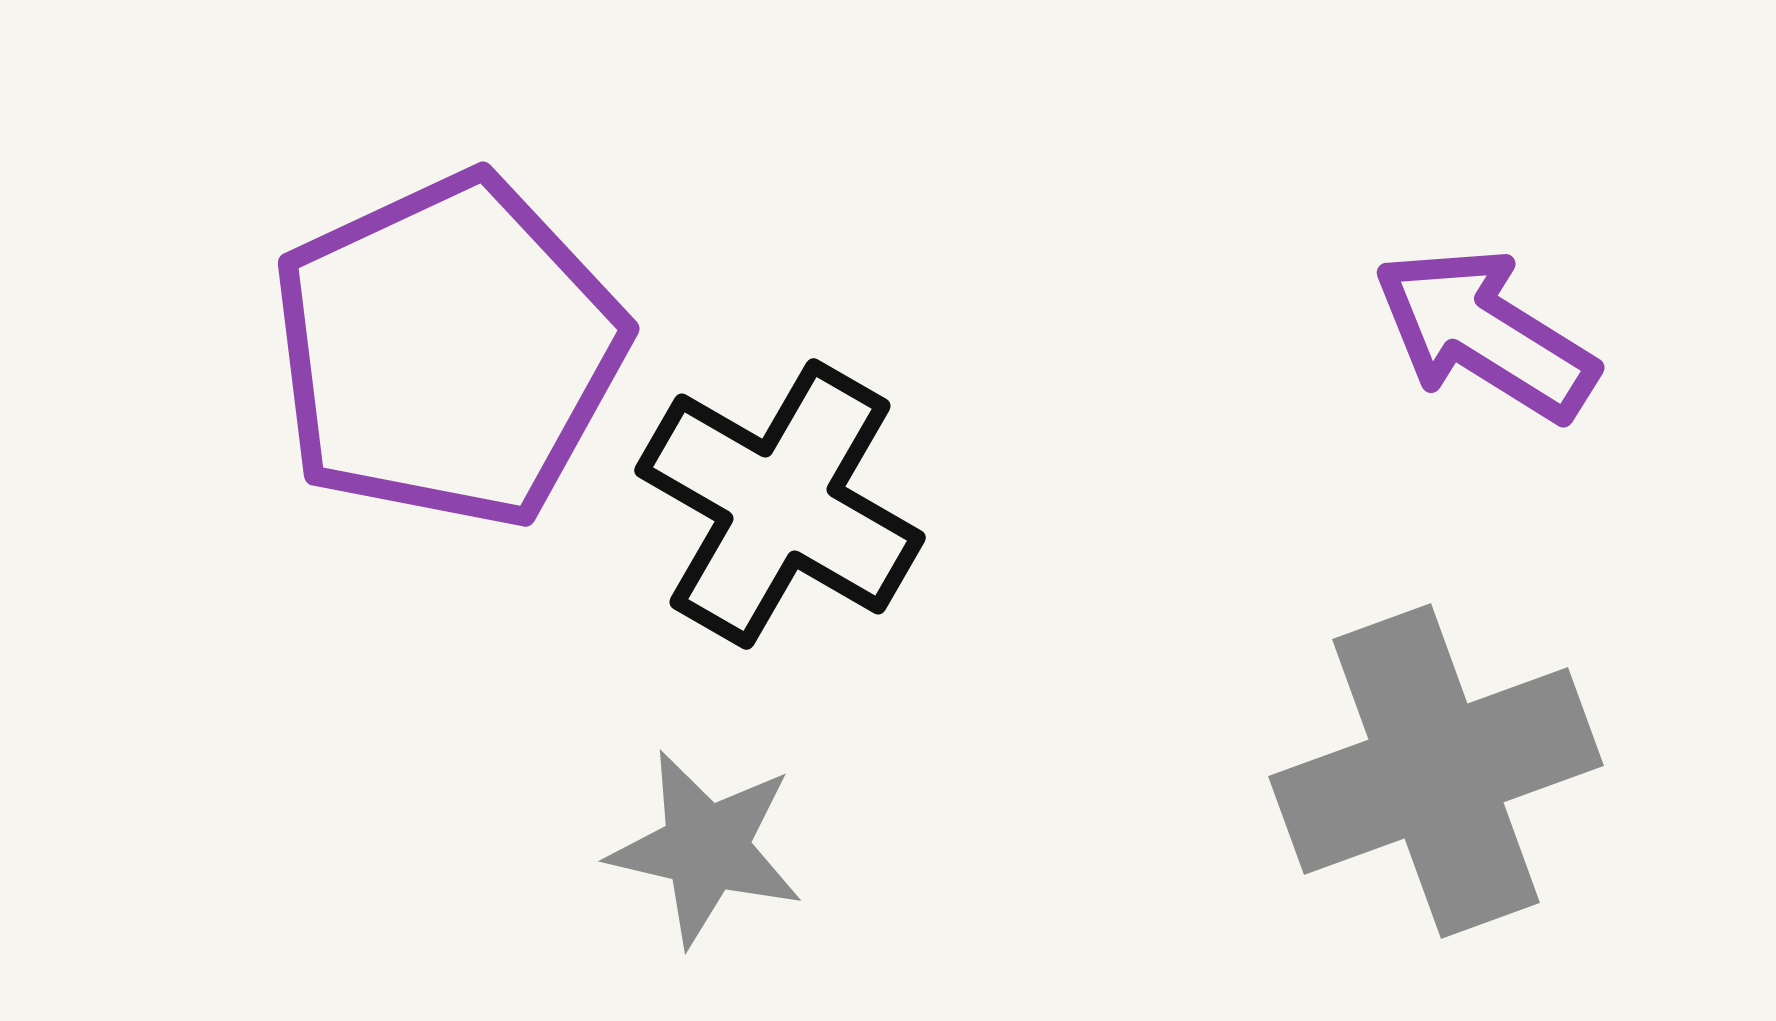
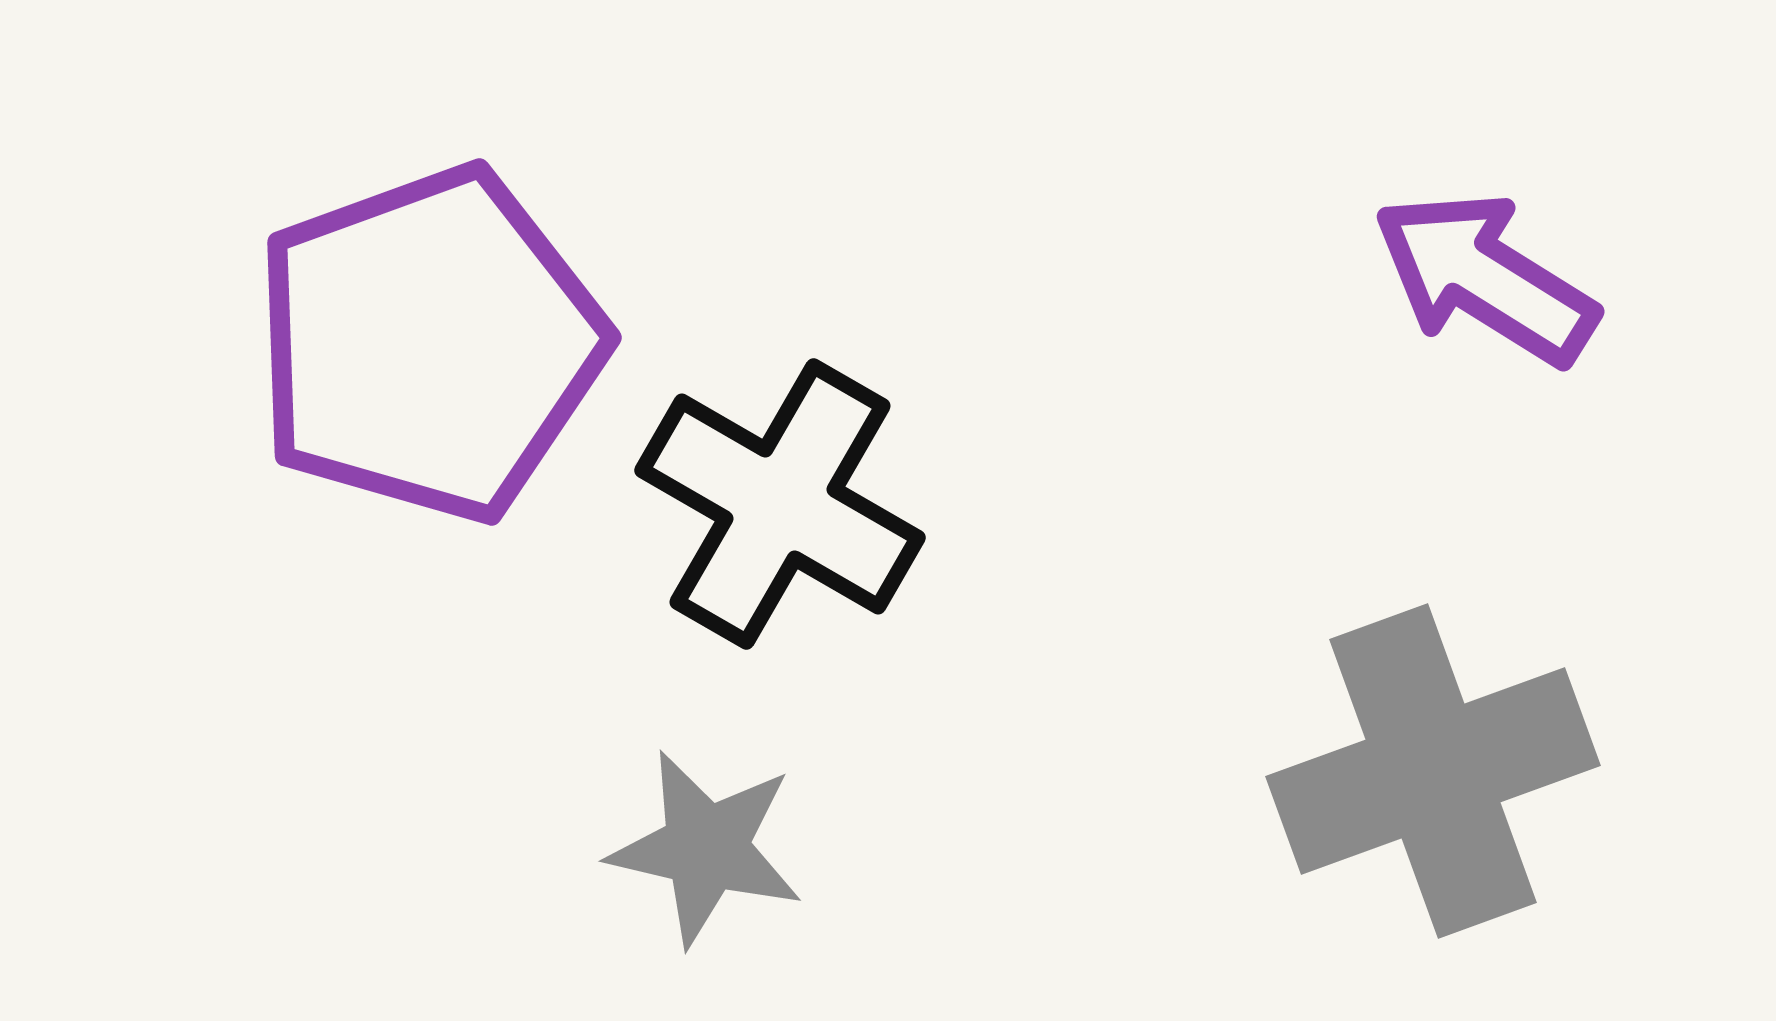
purple arrow: moved 56 px up
purple pentagon: moved 19 px left, 7 px up; rotated 5 degrees clockwise
gray cross: moved 3 px left
